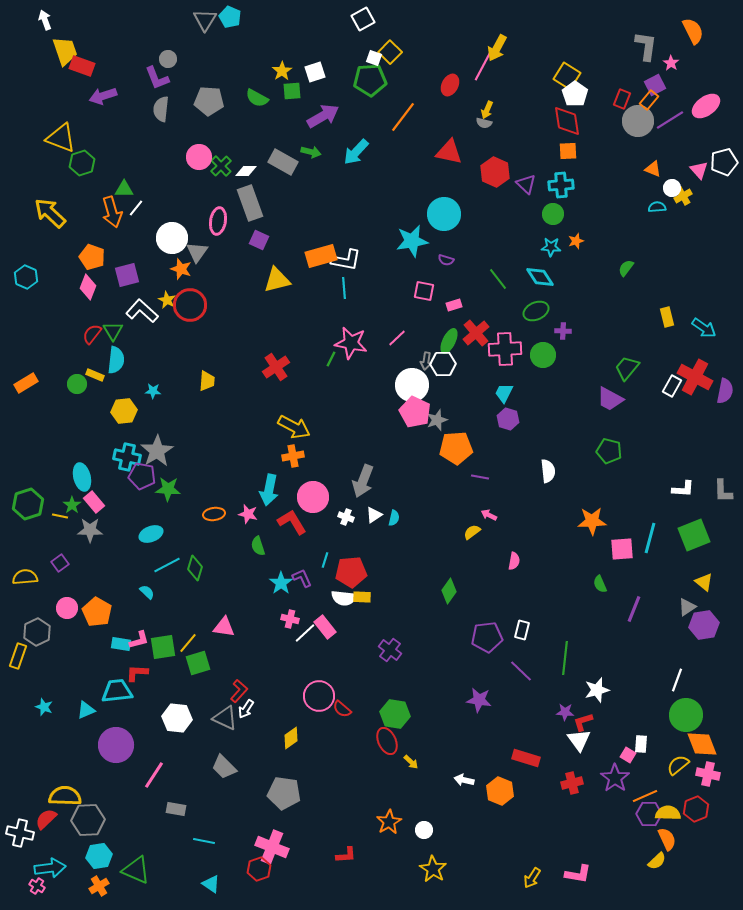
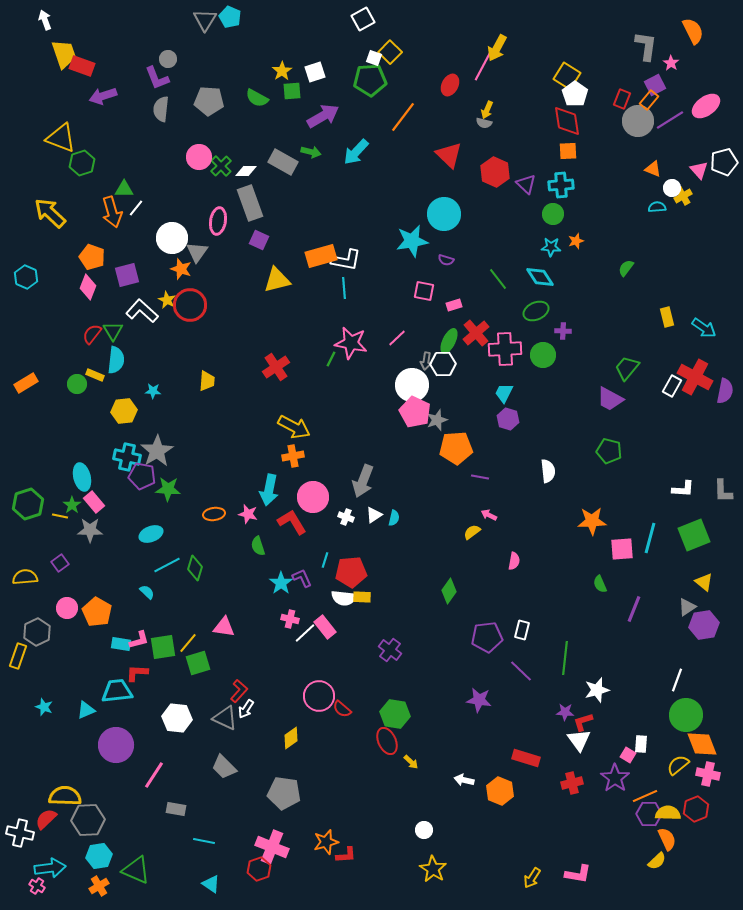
yellow trapezoid at (65, 51): moved 1 px left, 3 px down
red triangle at (449, 152): moved 3 px down; rotated 32 degrees clockwise
orange star at (389, 822): moved 63 px left, 20 px down; rotated 15 degrees clockwise
